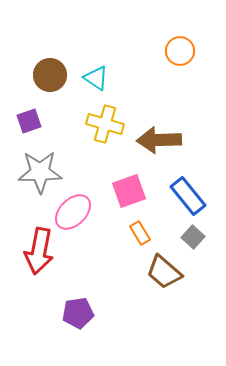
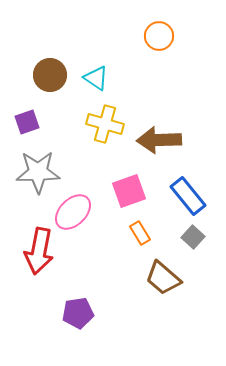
orange circle: moved 21 px left, 15 px up
purple square: moved 2 px left, 1 px down
gray star: moved 2 px left
brown trapezoid: moved 1 px left, 6 px down
